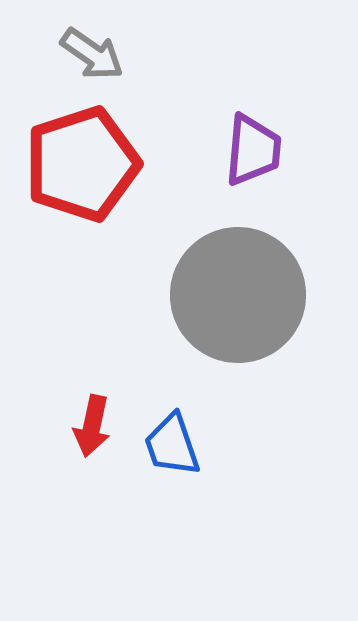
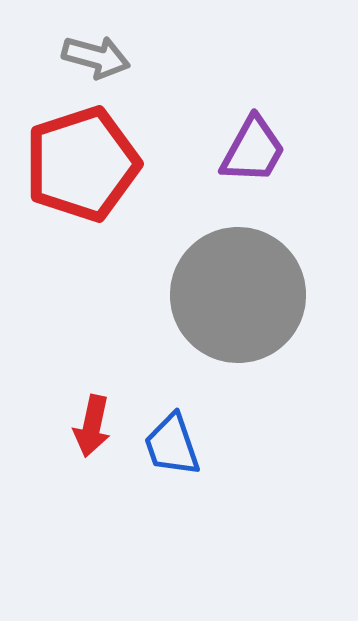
gray arrow: moved 4 px right, 3 px down; rotated 20 degrees counterclockwise
purple trapezoid: rotated 24 degrees clockwise
